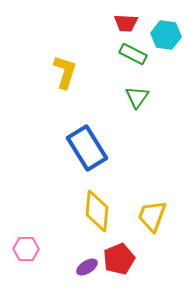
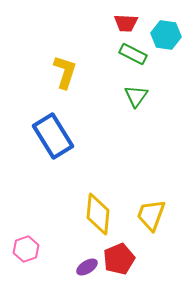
green triangle: moved 1 px left, 1 px up
blue rectangle: moved 34 px left, 12 px up
yellow diamond: moved 1 px right, 3 px down
yellow trapezoid: moved 1 px left, 1 px up
pink hexagon: rotated 20 degrees counterclockwise
